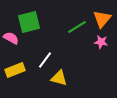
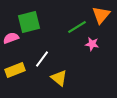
orange triangle: moved 1 px left, 4 px up
pink semicircle: rotated 49 degrees counterclockwise
pink star: moved 9 px left, 2 px down
white line: moved 3 px left, 1 px up
yellow triangle: rotated 24 degrees clockwise
